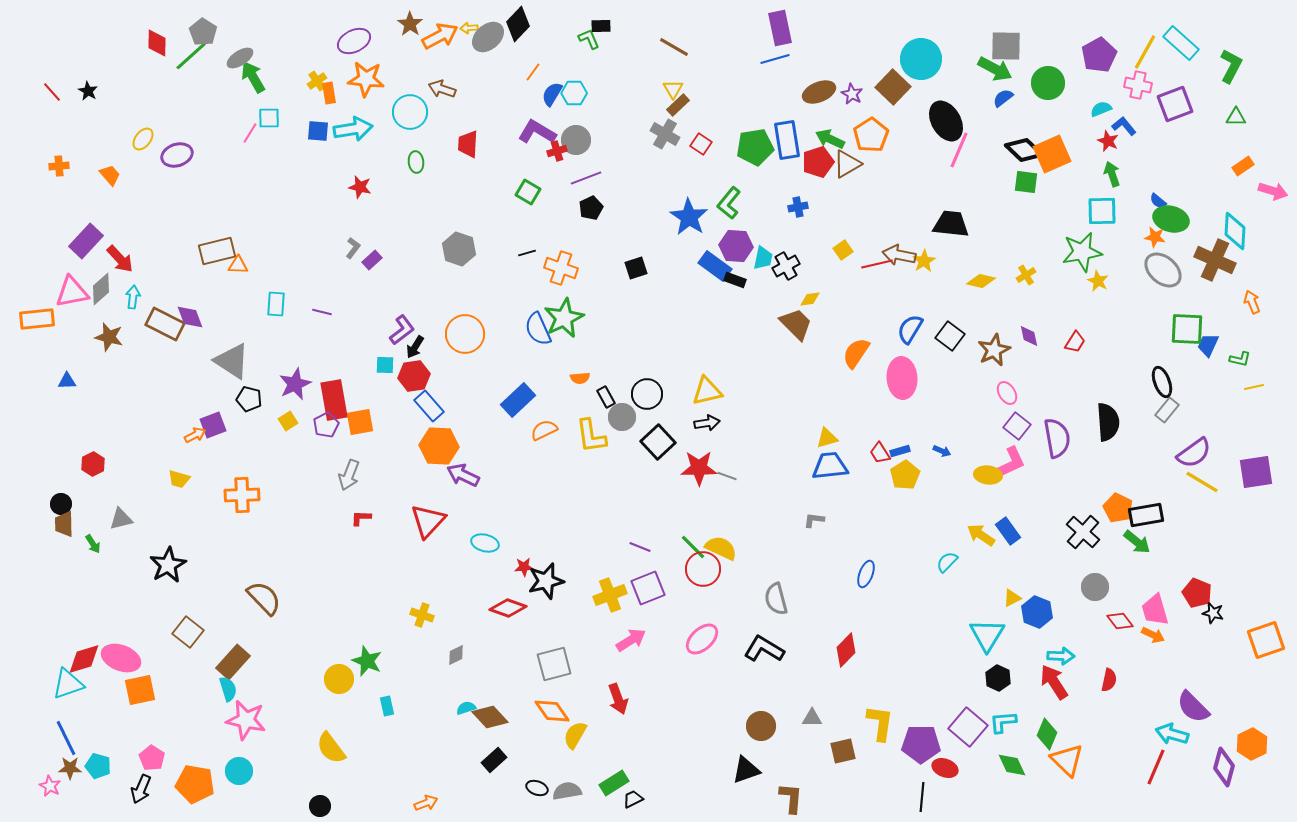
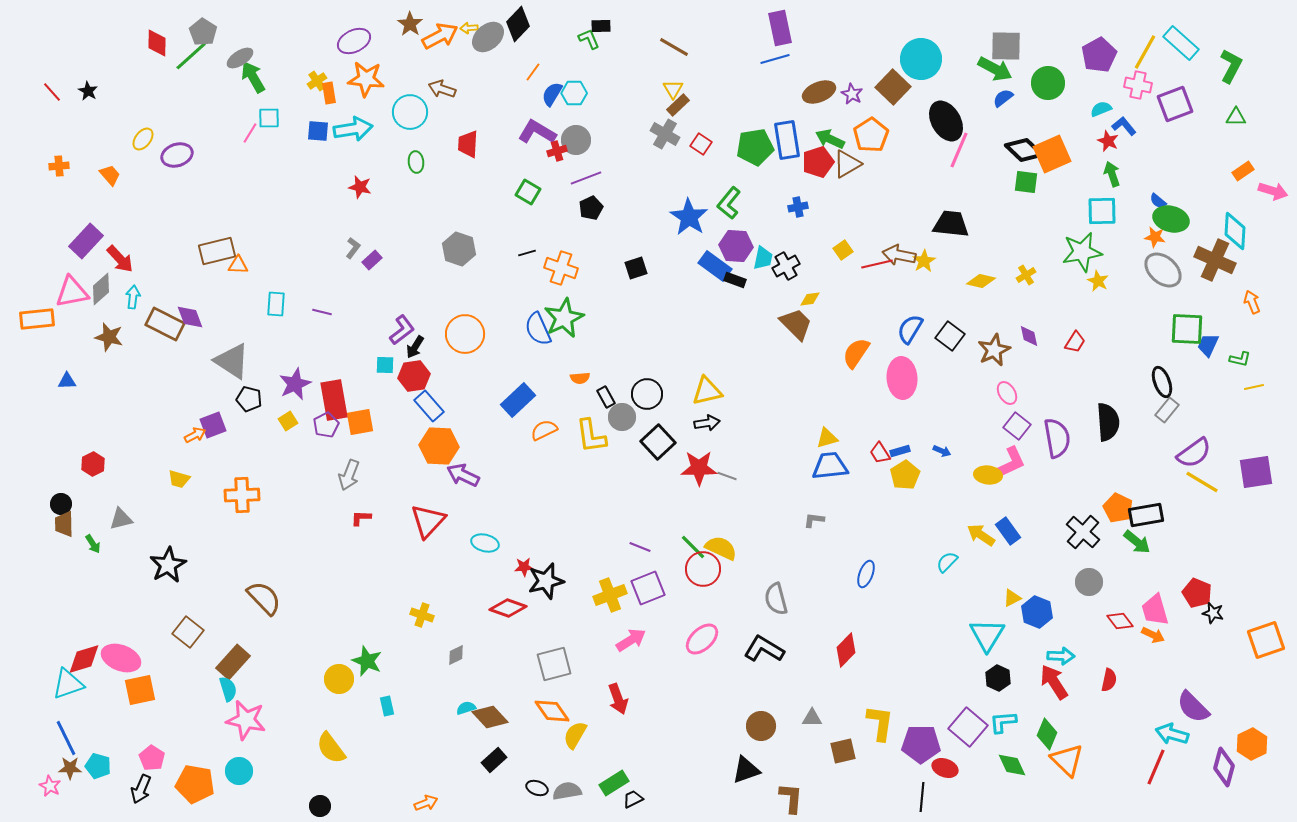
orange rectangle at (1243, 166): moved 5 px down
gray circle at (1095, 587): moved 6 px left, 5 px up
